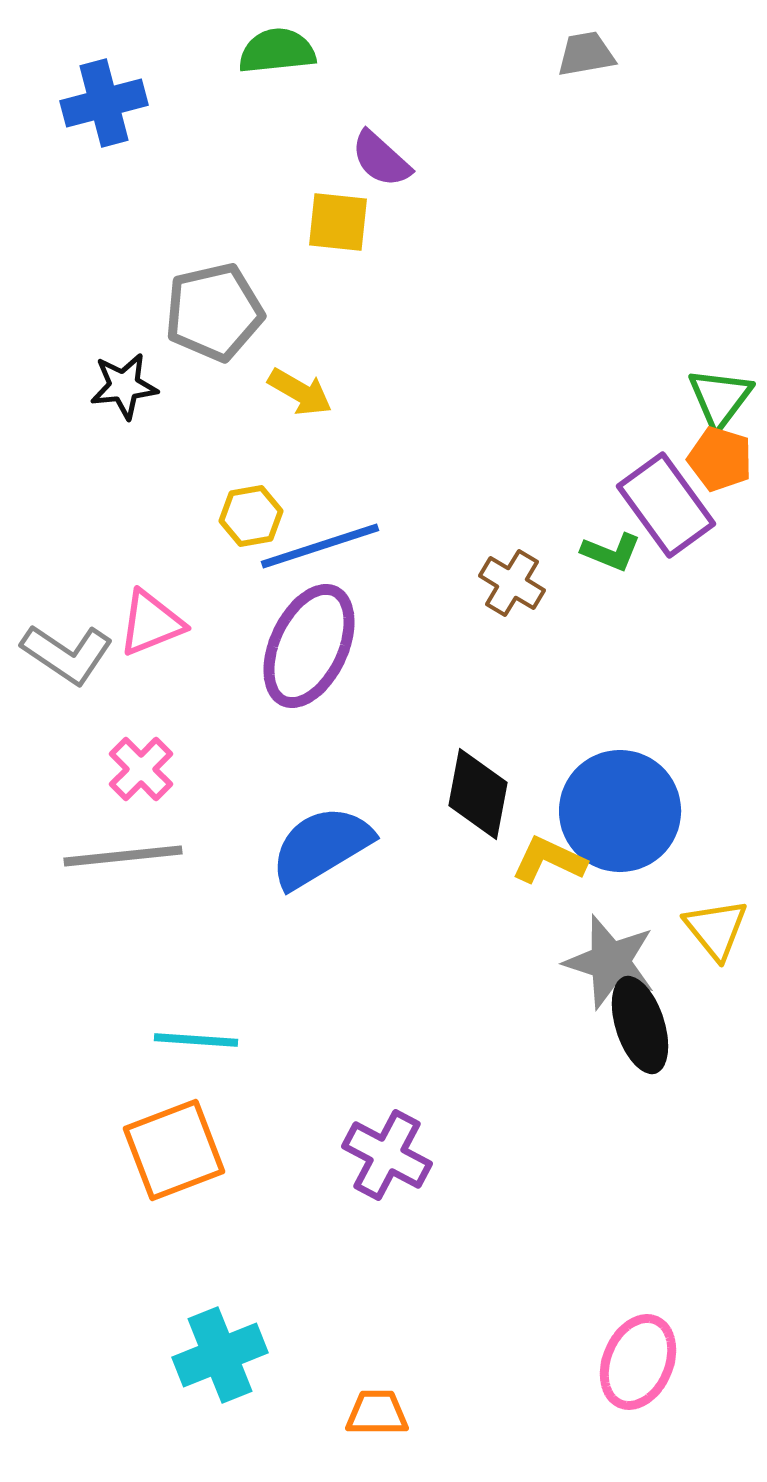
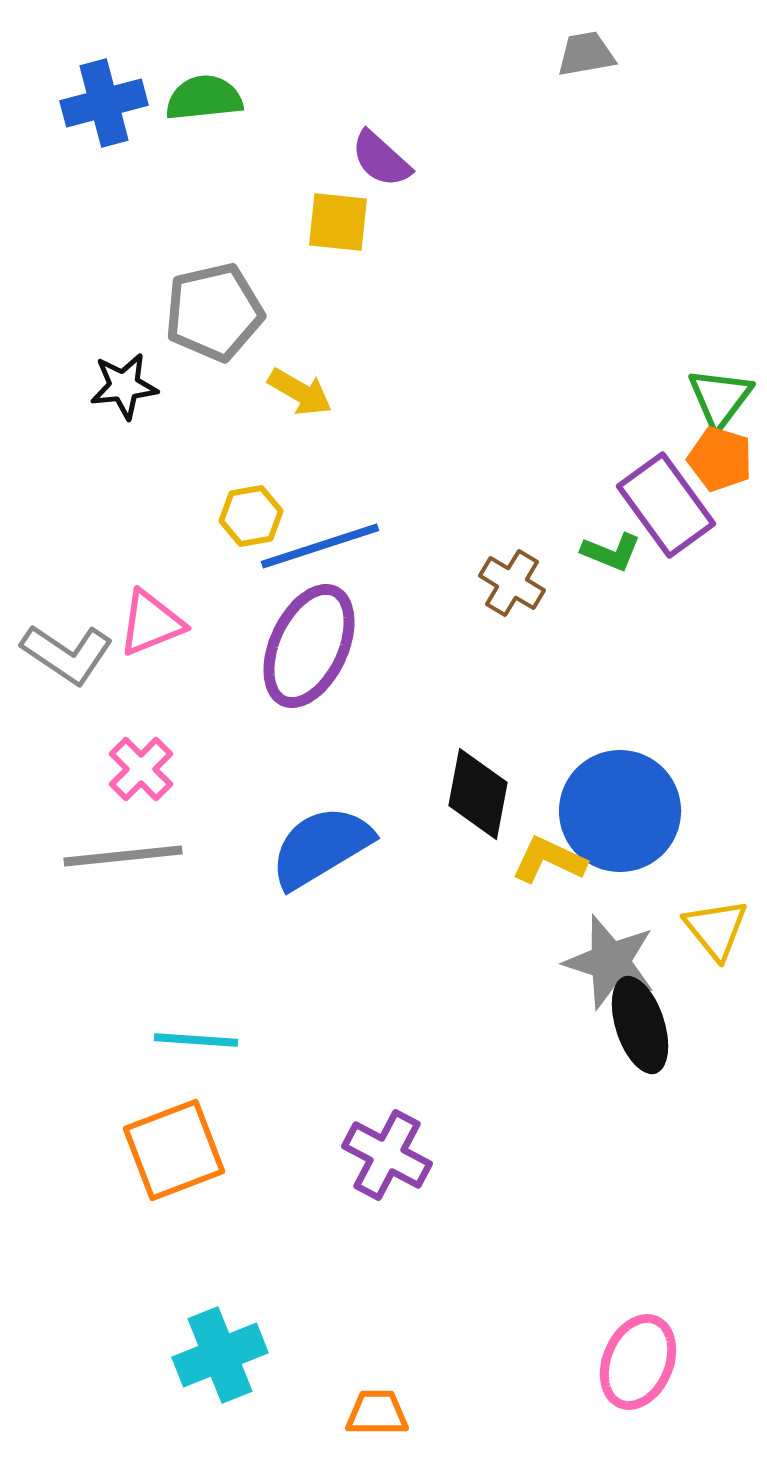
green semicircle: moved 73 px left, 47 px down
